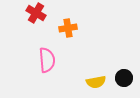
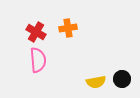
red cross: moved 19 px down
pink semicircle: moved 9 px left
black circle: moved 2 px left, 1 px down
